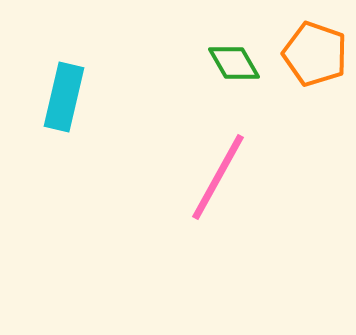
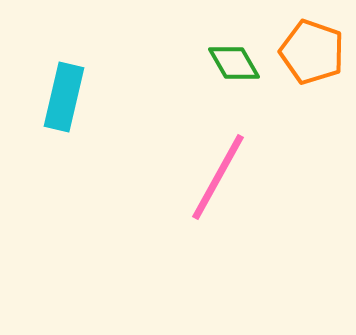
orange pentagon: moved 3 px left, 2 px up
